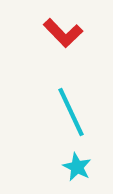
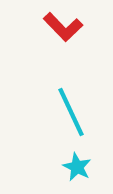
red L-shape: moved 6 px up
